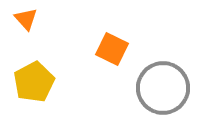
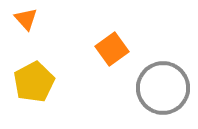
orange square: rotated 28 degrees clockwise
